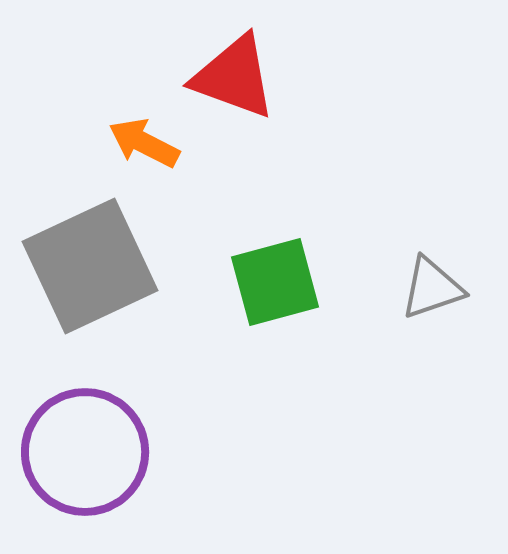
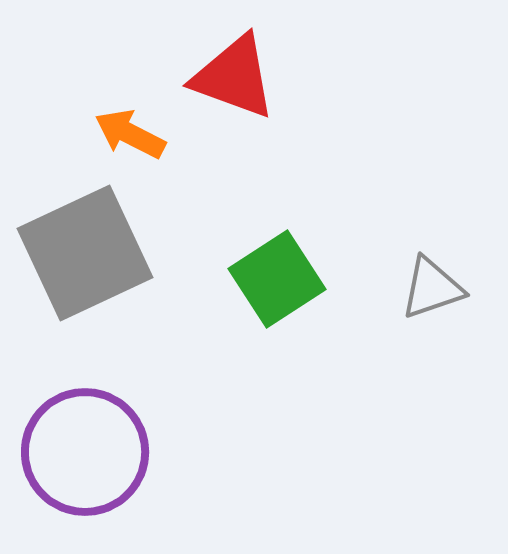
orange arrow: moved 14 px left, 9 px up
gray square: moved 5 px left, 13 px up
green square: moved 2 px right, 3 px up; rotated 18 degrees counterclockwise
